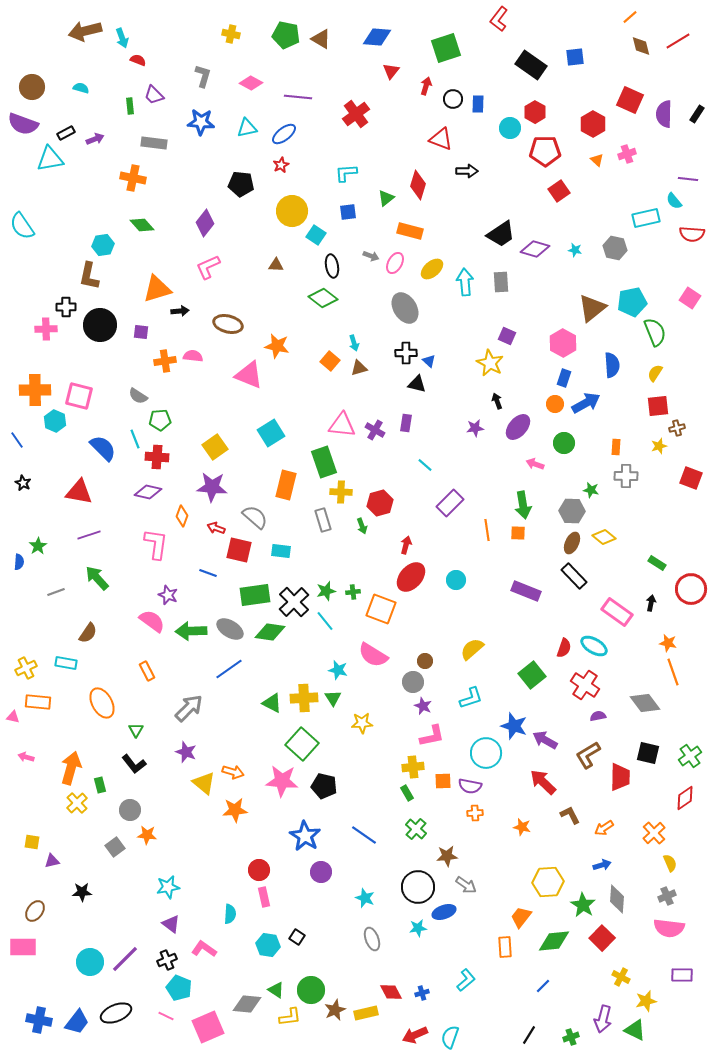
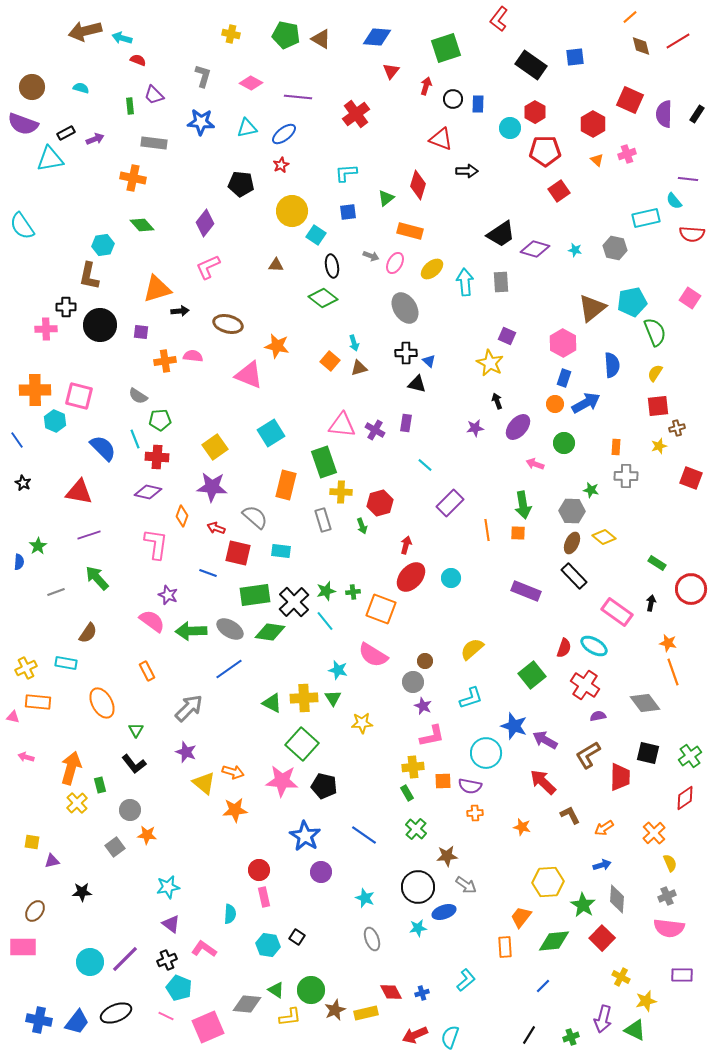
cyan arrow at (122, 38): rotated 126 degrees clockwise
red square at (239, 550): moved 1 px left, 3 px down
cyan circle at (456, 580): moved 5 px left, 2 px up
